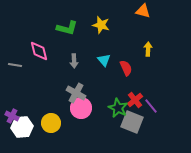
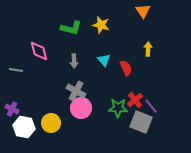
orange triangle: rotated 42 degrees clockwise
green L-shape: moved 4 px right
gray line: moved 1 px right, 5 px down
gray cross: moved 2 px up
green star: rotated 24 degrees counterclockwise
purple cross: moved 7 px up
gray square: moved 9 px right
white hexagon: moved 2 px right; rotated 15 degrees clockwise
